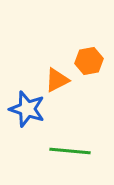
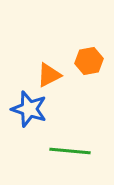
orange triangle: moved 8 px left, 5 px up
blue star: moved 2 px right
